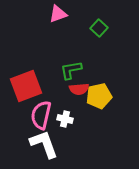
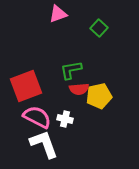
pink semicircle: moved 4 px left, 2 px down; rotated 104 degrees clockwise
